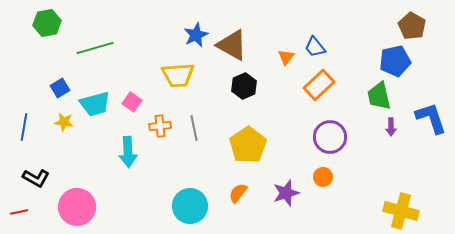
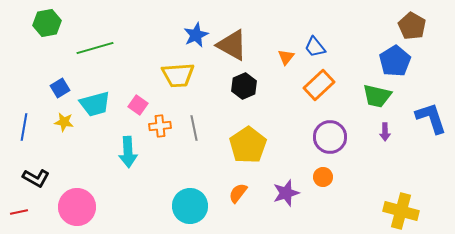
blue pentagon: rotated 20 degrees counterclockwise
green trapezoid: moved 2 px left; rotated 64 degrees counterclockwise
pink square: moved 6 px right, 3 px down
purple arrow: moved 6 px left, 5 px down
